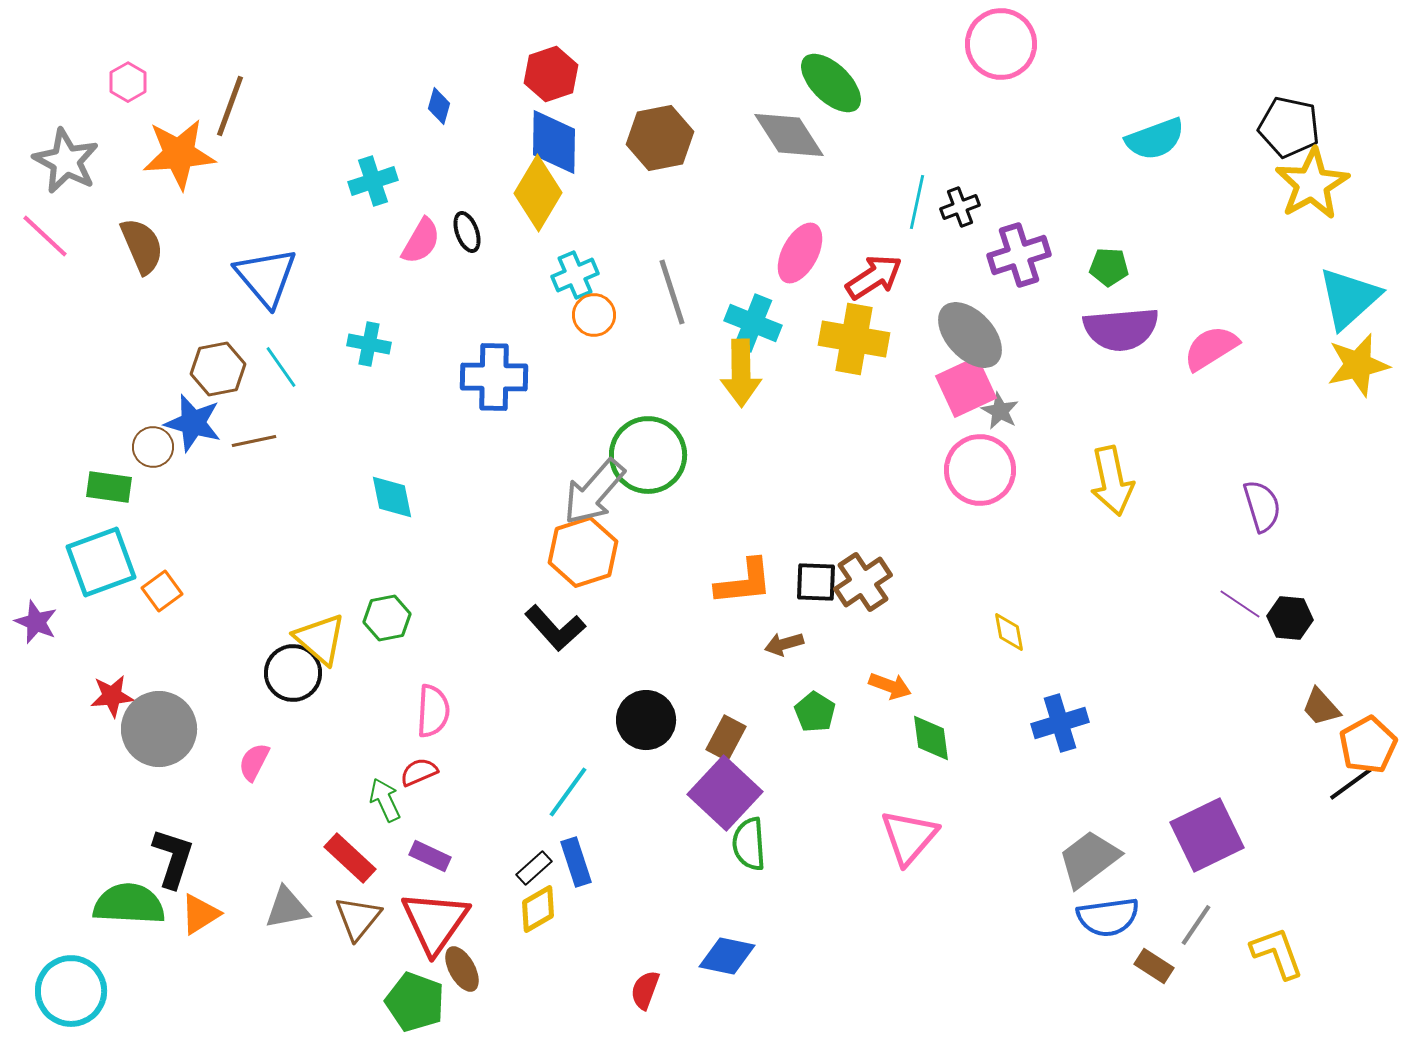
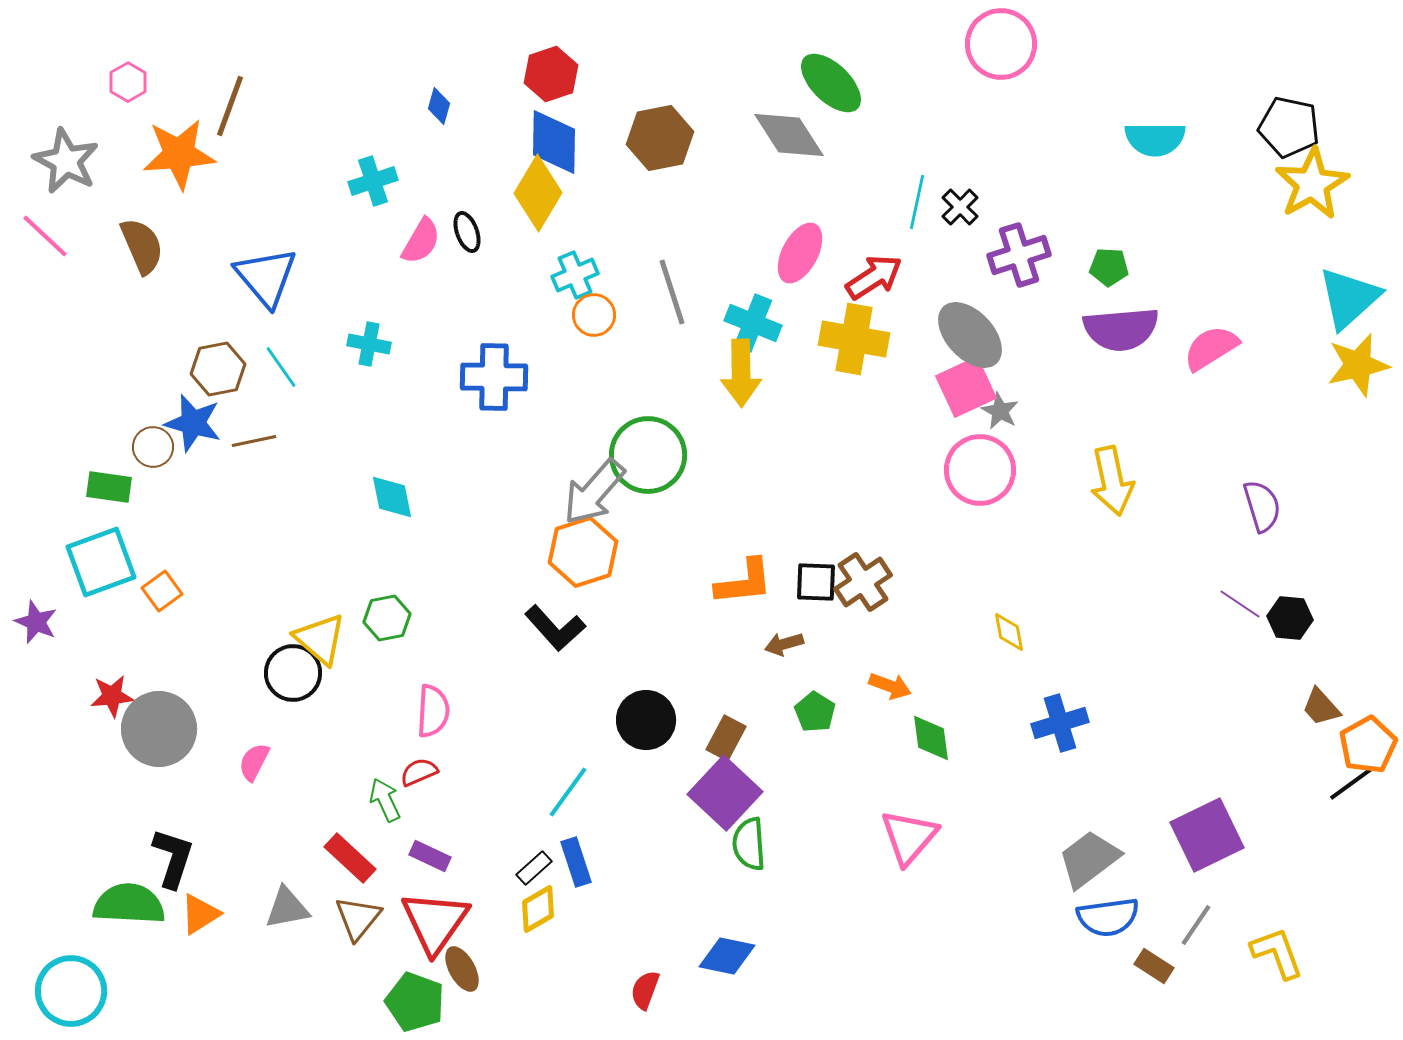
cyan semicircle at (1155, 139): rotated 20 degrees clockwise
black cross at (960, 207): rotated 24 degrees counterclockwise
